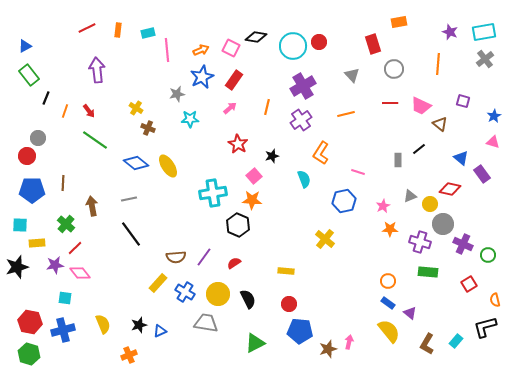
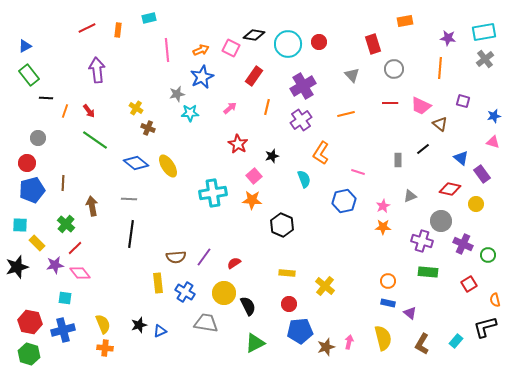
orange rectangle at (399, 22): moved 6 px right, 1 px up
purple star at (450, 32): moved 2 px left, 6 px down; rotated 14 degrees counterclockwise
cyan rectangle at (148, 33): moved 1 px right, 15 px up
black diamond at (256, 37): moved 2 px left, 2 px up
cyan circle at (293, 46): moved 5 px left, 2 px up
orange line at (438, 64): moved 2 px right, 4 px down
red rectangle at (234, 80): moved 20 px right, 4 px up
black line at (46, 98): rotated 72 degrees clockwise
blue star at (494, 116): rotated 16 degrees clockwise
cyan star at (190, 119): moved 6 px up
black line at (419, 149): moved 4 px right
red circle at (27, 156): moved 7 px down
blue pentagon at (32, 190): rotated 15 degrees counterclockwise
gray line at (129, 199): rotated 14 degrees clockwise
yellow circle at (430, 204): moved 46 px right
gray circle at (443, 224): moved 2 px left, 3 px up
black hexagon at (238, 225): moved 44 px right
orange star at (390, 229): moved 7 px left, 2 px up
black line at (131, 234): rotated 44 degrees clockwise
yellow cross at (325, 239): moved 47 px down
purple cross at (420, 242): moved 2 px right, 1 px up
yellow rectangle at (37, 243): rotated 49 degrees clockwise
yellow rectangle at (286, 271): moved 1 px right, 2 px down
yellow rectangle at (158, 283): rotated 48 degrees counterclockwise
yellow circle at (218, 294): moved 6 px right, 1 px up
black semicircle at (248, 299): moved 7 px down
blue rectangle at (388, 303): rotated 24 degrees counterclockwise
blue pentagon at (300, 331): rotated 10 degrees counterclockwise
yellow semicircle at (389, 331): moved 6 px left, 7 px down; rotated 25 degrees clockwise
brown L-shape at (427, 344): moved 5 px left
brown star at (328, 349): moved 2 px left, 2 px up
orange cross at (129, 355): moved 24 px left, 7 px up; rotated 28 degrees clockwise
